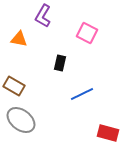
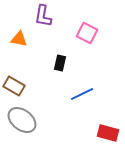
purple L-shape: rotated 20 degrees counterclockwise
gray ellipse: moved 1 px right
